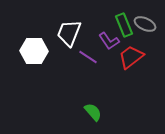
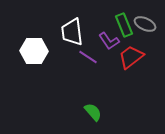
white trapezoid: moved 3 px right, 1 px up; rotated 28 degrees counterclockwise
